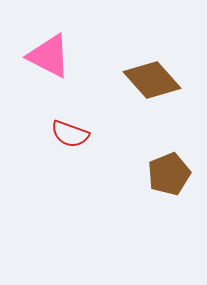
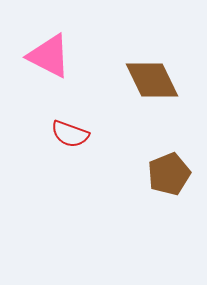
brown diamond: rotated 16 degrees clockwise
